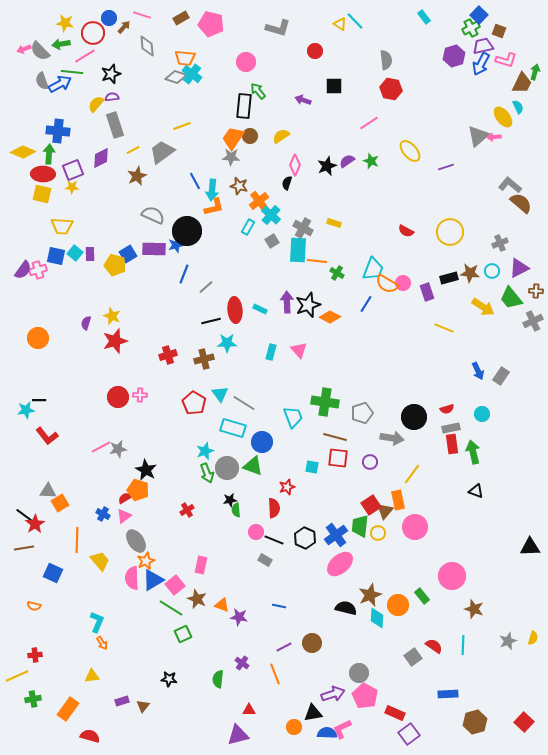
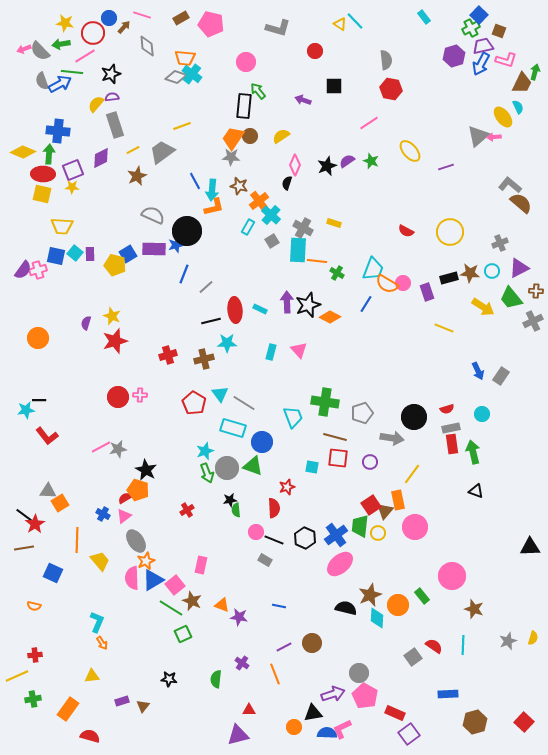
brown star at (197, 599): moved 5 px left, 2 px down
green semicircle at (218, 679): moved 2 px left
